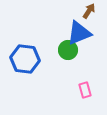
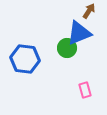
green circle: moved 1 px left, 2 px up
